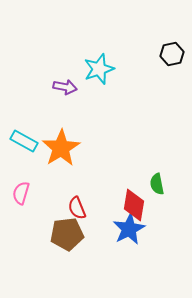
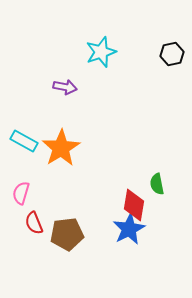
cyan star: moved 2 px right, 17 px up
red semicircle: moved 43 px left, 15 px down
